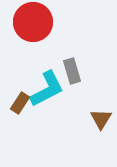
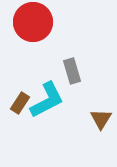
cyan L-shape: moved 11 px down
